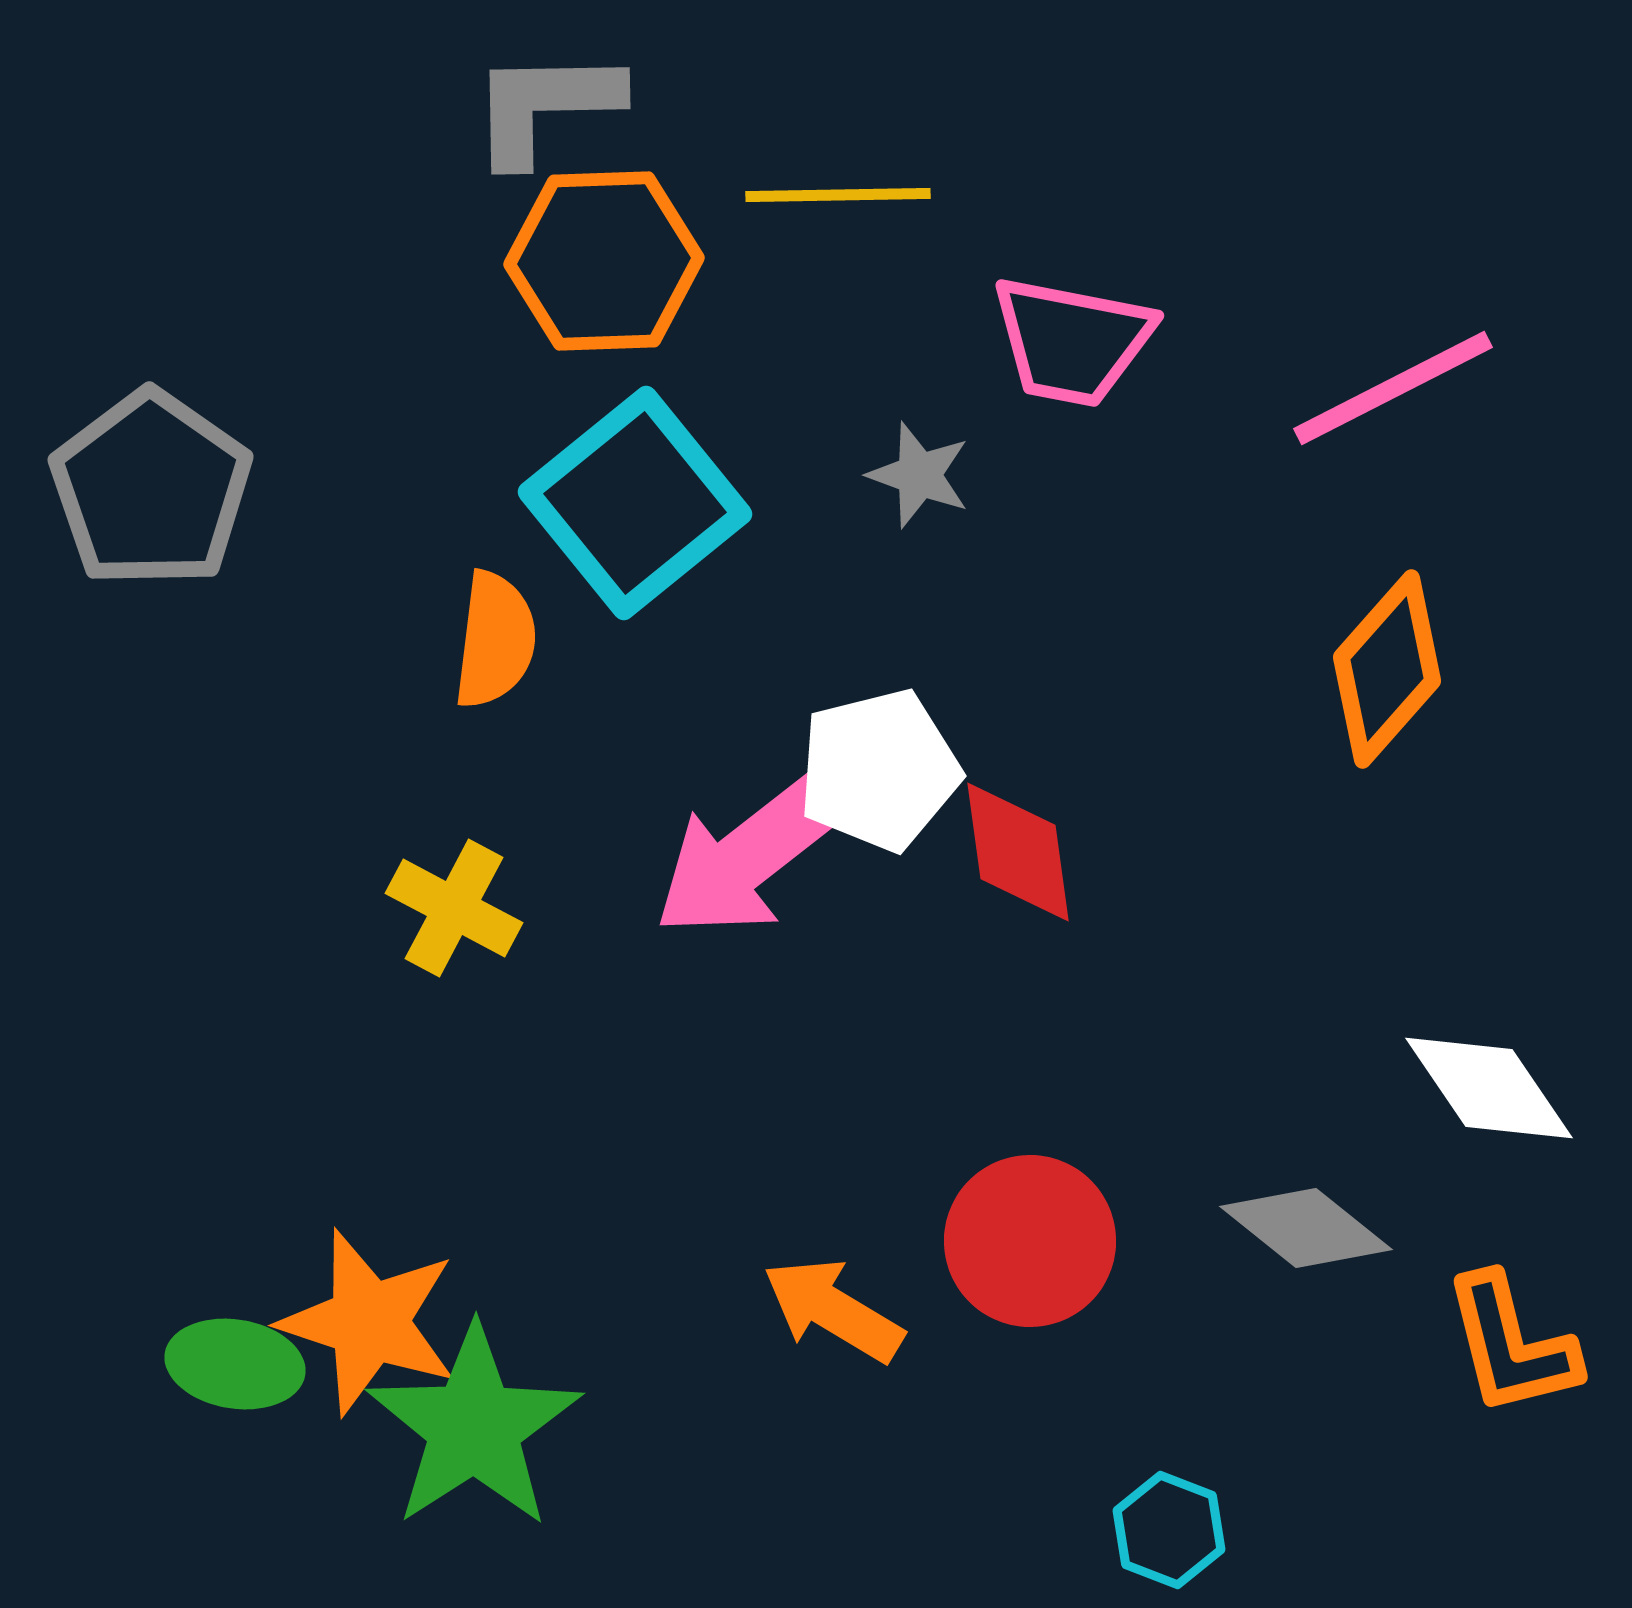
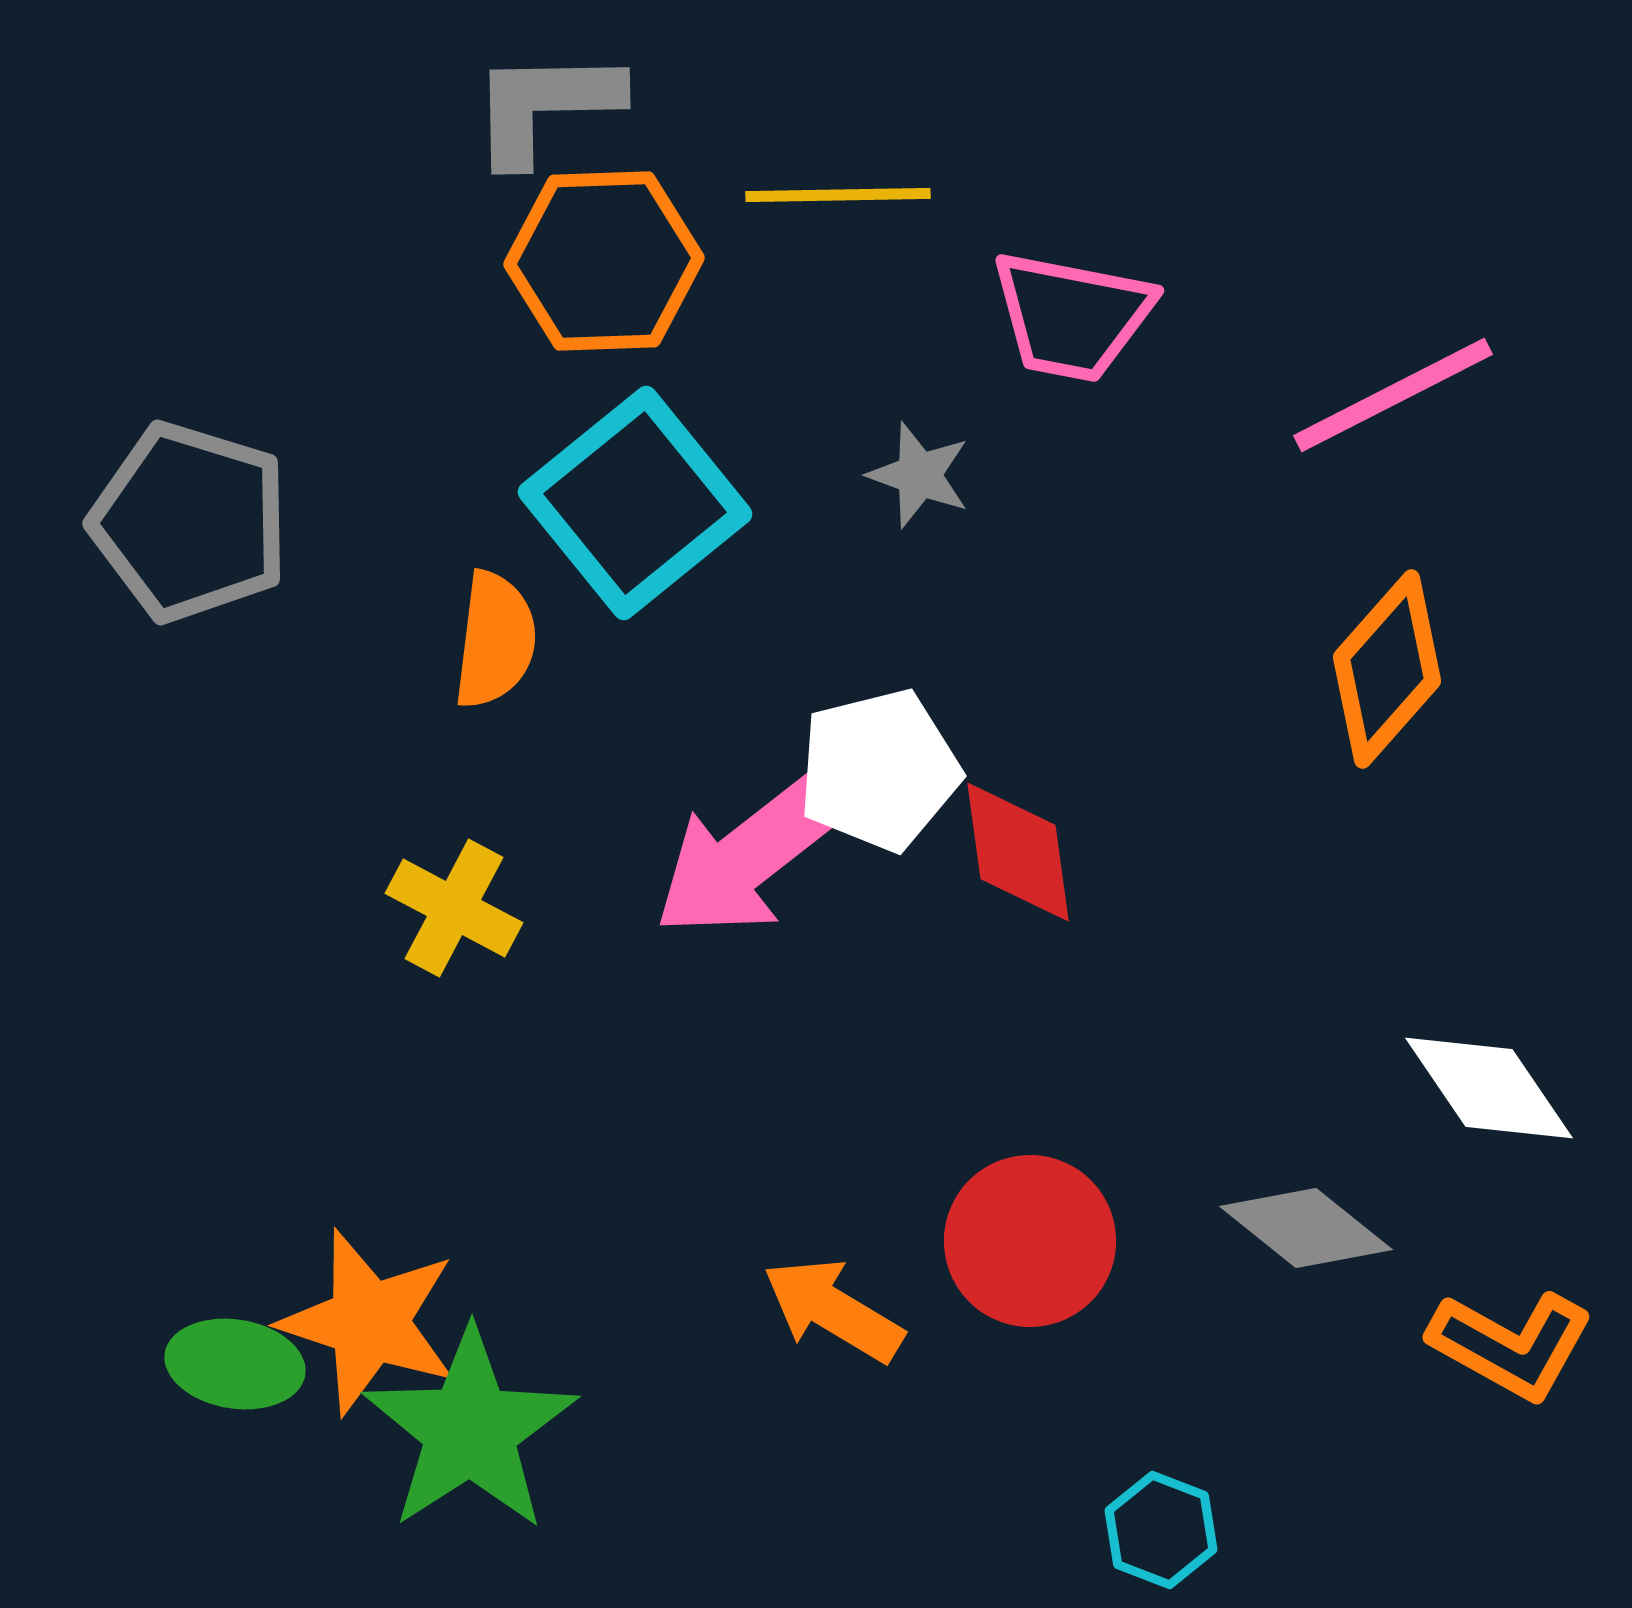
pink trapezoid: moved 25 px up
pink line: moved 7 px down
gray pentagon: moved 39 px right, 33 px down; rotated 18 degrees counterclockwise
orange L-shape: rotated 47 degrees counterclockwise
green star: moved 4 px left, 3 px down
cyan hexagon: moved 8 px left
